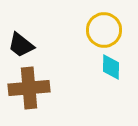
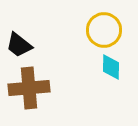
black trapezoid: moved 2 px left
